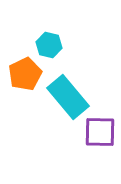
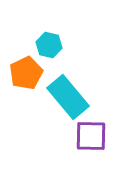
orange pentagon: moved 1 px right, 1 px up
purple square: moved 9 px left, 4 px down
